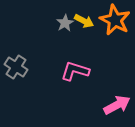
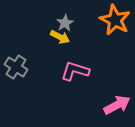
yellow arrow: moved 24 px left, 16 px down
